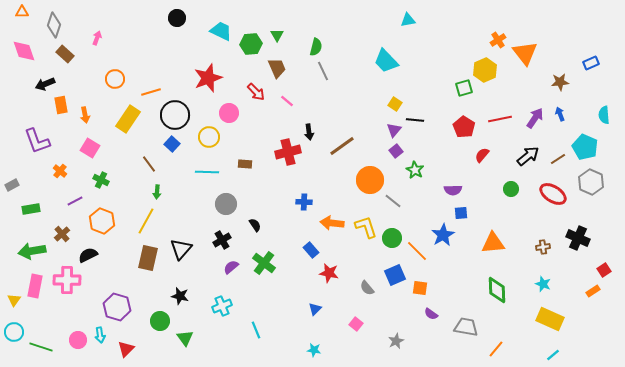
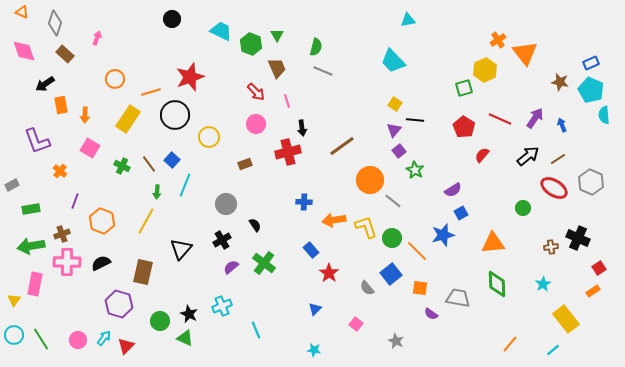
orange triangle at (22, 12): rotated 24 degrees clockwise
black circle at (177, 18): moved 5 px left, 1 px down
gray diamond at (54, 25): moved 1 px right, 2 px up
green hexagon at (251, 44): rotated 25 degrees clockwise
cyan trapezoid at (386, 61): moved 7 px right
gray line at (323, 71): rotated 42 degrees counterclockwise
red star at (208, 78): moved 18 px left, 1 px up
brown star at (560, 82): rotated 18 degrees clockwise
black arrow at (45, 84): rotated 12 degrees counterclockwise
pink line at (287, 101): rotated 32 degrees clockwise
pink circle at (229, 113): moved 27 px right, 11 px down
blue arrow at (560, 114): moved 2 px right, 11 px down
orange arrow at (85, 115): rotated 14 degrees clockwise
red line at (500, 119): rotated 35 degrees clockwise
black arrow at (309, 132): moved 7 px left, 4 px up
blue square at (172, 144): moved 16 px down
cyan pentagon at (585, 147): moved 6 px right, 57 px up
purple square at (396, 151): moved 3 px right
brown rectangle at (245, 164): rotated 24 degrees counterclockwise
cyan line at (207, 172): moved 22 px left, 13 px down; rotated 70 degrees counterclockwise
green cross at (101, 180): moved 21 px right, 14 px up
green circle at (511, 189): moved 12 px right, 19 px down
purple semicircle at (453, 190): rotated 30 degrees counterclockwise
red ellipse at (553, 194): moved 1 px right, 6 px up
purple line at (75, 201): rotated 42 degrees counterclockwise
blue square at (461, 213): rotated 24 degrees counterclockwise
orange arrow at (332, 223): moved 2 px right, 3 px up; rotated 15 degrees counterclockwise
brown cross at (62, 234): rotated 21 degrees clockwise
blue star at (443, 235): rotated 15 degrees clockwise
brown cross at (543, 247): moved 8 px right
green arrow at (32, 251): moved 1 px left, 5 px up
black semicircle at (88, 255): moved 13 px right, 8 px down
brown rectangle at (148, 258): moved 5 px left, 14 px down
red square at (604, 270): moved 5 px left, 2 px up
red star at (329, 273): rotated 24 degrees clockwise
blue square at (395, 275): moved 4 px left, 1 px up; rotated 15 degrees counterclockwise
pink cross at (67, 280): moved 18 px up
cyan star at (543, 284): rotated 21 degrees clockwise
pink rectangle at (35, 286): moved 2 px up
green diamond at (497, 290): moved 6 px up
black star at (180, 296): moved 9 px right, 18 px down; rotated 12 degrees clockwise
purple hexagon at (117, 307): moved 2 px right, 3 px up
yellow rectangle at (550, 319): moved 16 px right; rotated 28 degrees clockwise
gray trapezoid at (466, 327): moved 8 px left, 29 px up
cyan circle at (14, 332): moved 3 px down
cyan arrow at (100, 335): moved 4 px right, 3 px down; rotated 133 degrees counterclockwise
green triangle at (185, 338): rotated 30 degrees counterclockwise
gray star at (396, 341): rotated 21 degrees counterclockwise
green line at (41, 347): moved 8 px up; rotated 40 degrees clockwise
red triangle at (126, 349): moved 3 px up
orange line at (496, 349): moved 14 px right, 5 px up
cyan line at (553, 355): moved 5 px up
